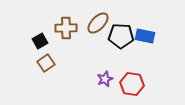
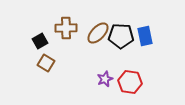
brown ellipse: moved 10 px down
blue rectangle: rotated 66 degrees clockwise
brown square: rotated 24 degrees counterclockwise
red hexagon: moved 2 px left, 2 px up
